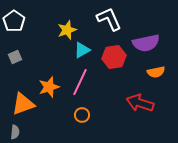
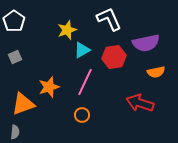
pink line: moved 5 px right
